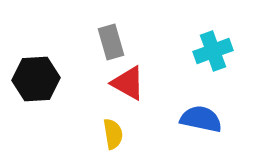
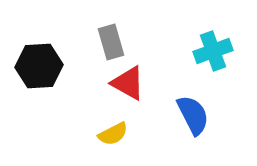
black hexagon: moved 3 px right, 13 px up
blue semicircle: moved 8 px left, 4 px up; rotated 51 degrees clockwise
yellow semicircle: rotated 72 degrees clockwise
